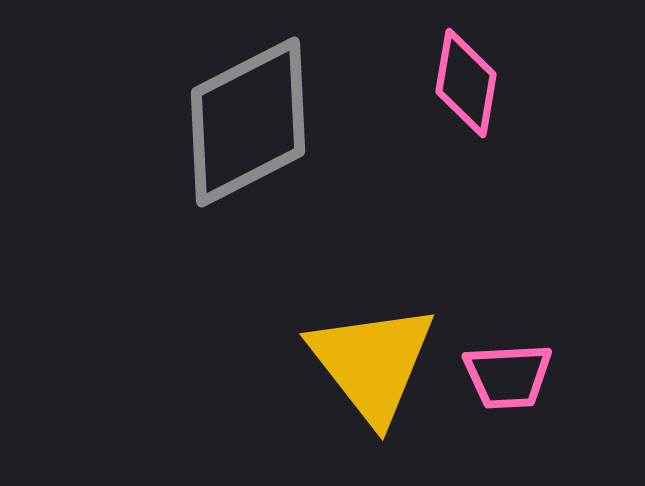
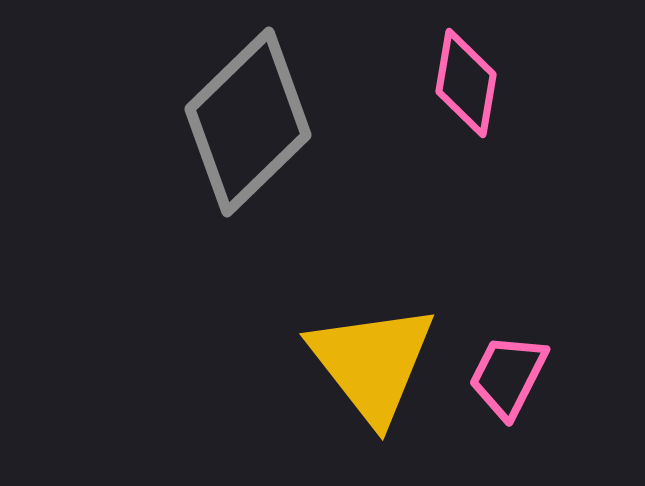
gray diamond: rotated 17 degrees counterclockwise
pink trapezoid: rotated 120 degrees clockwise
